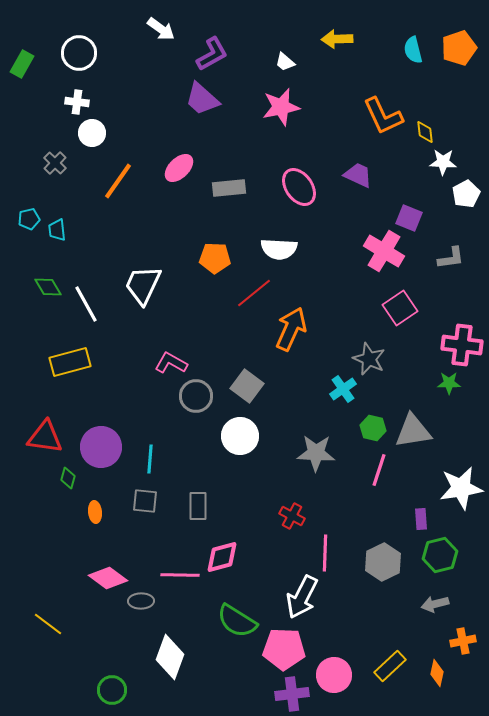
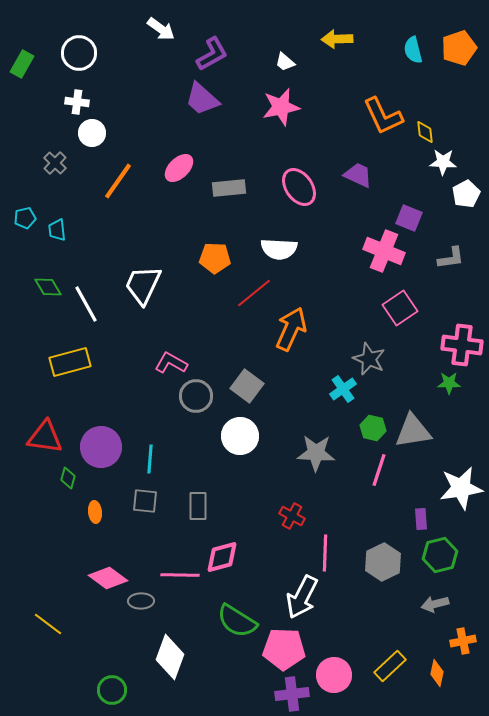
cyan pentagon at (29, 219): moved 4 px left, 1 px up
pink cross at (384, 251): rotated 9 degrees counterclockwise
